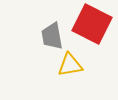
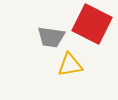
gray trapezoid: moved 1 px left, 1 px down; rotated 72 degrees counterclockwise
